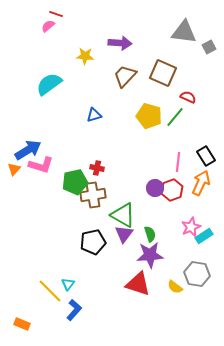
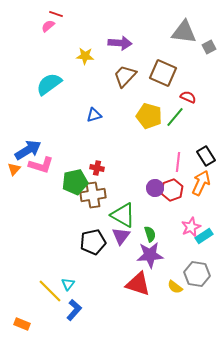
purple triangle: moved 3 px left, 2 px down
